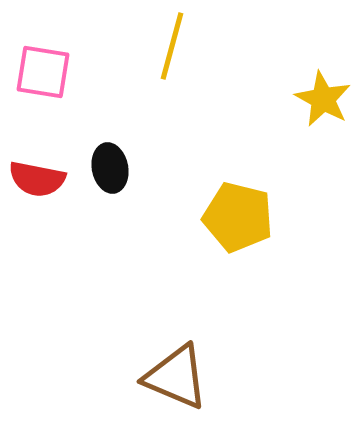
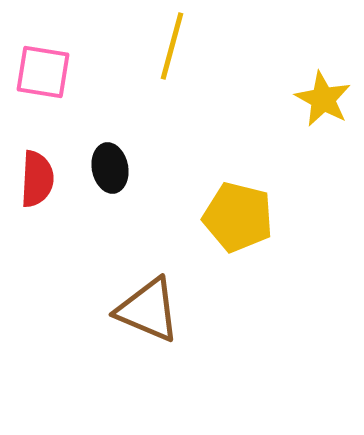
red semicircle: rotated 98 degrees counterclockwise
brown triangle: moved 28 px left, 67 px up
